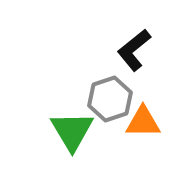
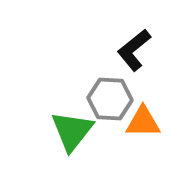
gray hexagon: rotated 21 degrees clockwise
green triangle: rotated 9 degrees clockwise
